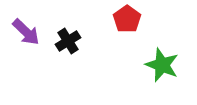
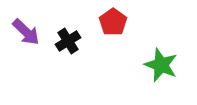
red pentagon: moved 14 px left, 3 px down
green star: moved 1 px left
